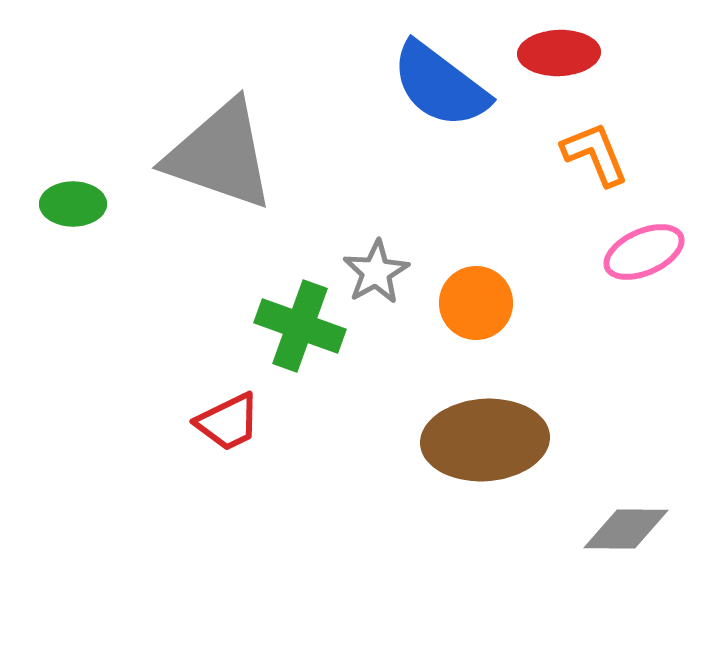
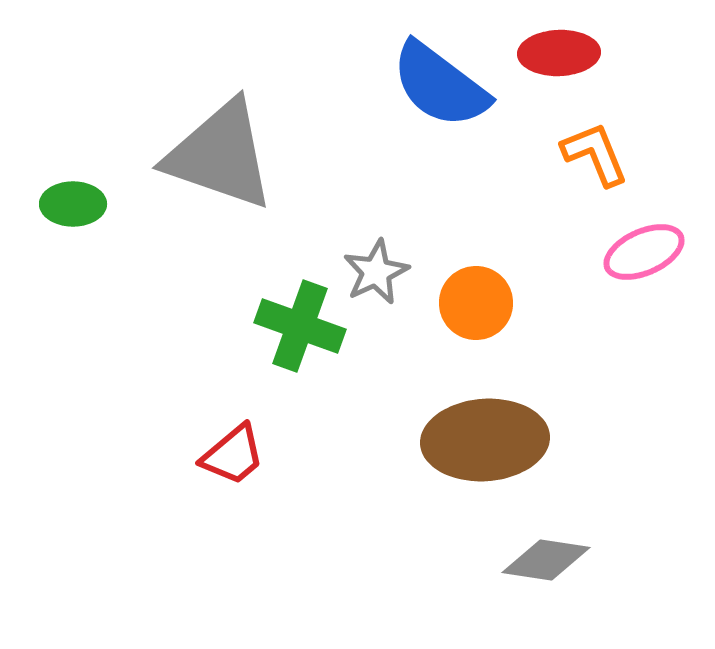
gray star: rotated 4 degrees clockwise
red trapezoid: moved 5 px right, 33 px down; rotated 14 degrees counterclockwise
gray diamond: moved 80 px left, 31 px down; rotated 8 degrees clockwise
